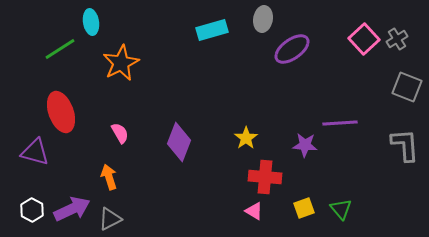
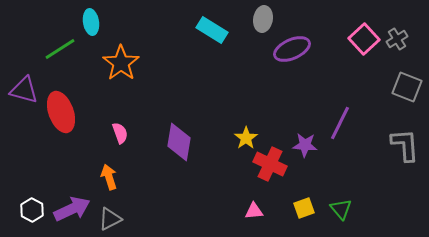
cyan rectangle: rotated 48 degrees clockwise
purple ellipse: rotated 12 degrees clockwise
orange star: rotated 9 degrees counterclockwise
purple line: rotated 60 degrees counterclockwise
pink semicircle: rotated 10 degrees clockwise
purple diamond: rotated 12 degrees counterclockwise
purple triangle: moved 11 px left, 62 px up
red cross: moved 5 px right, 13 px up; rotated 20 degrees clockwise
pink triangle: rotated 36 degrees counterclockwise
